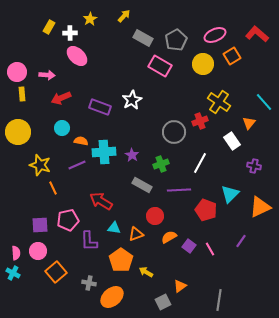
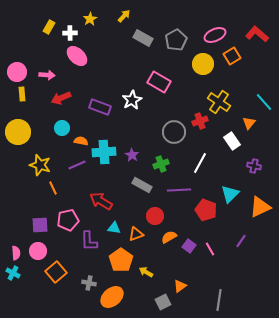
pink rectangle at (160, 66): moved 1 px left, 16 px down
